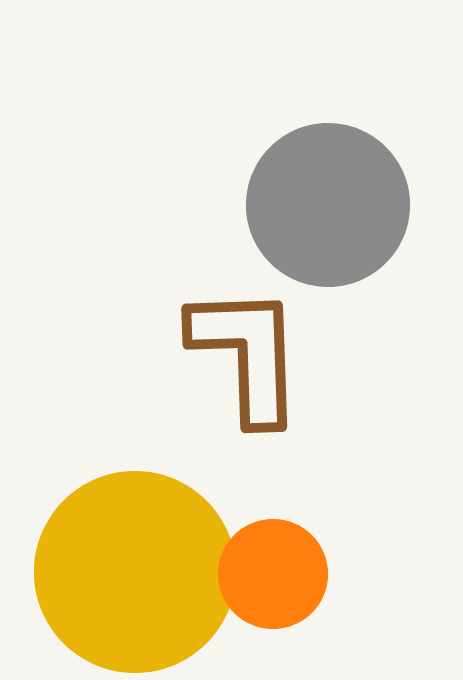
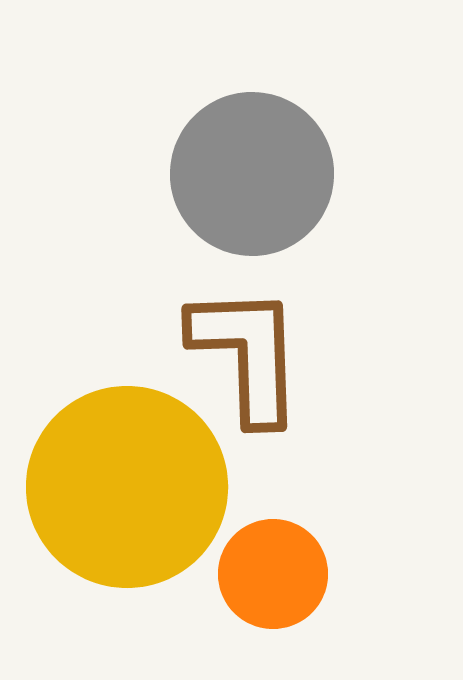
gray circle: moved 76 px left, 31 px up
yellow circle: moved 8 px left, 85 px up
